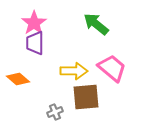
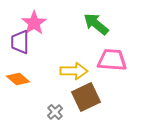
purple trapezoid: moved 15 px left, 1 px up
pink trapezoid: moved 8 px up; rotated 36 degrees counterclockwise
brown square: rotated 20 degrees counterclockwise
gray cross: rotated 21 degrees counterclockwise
